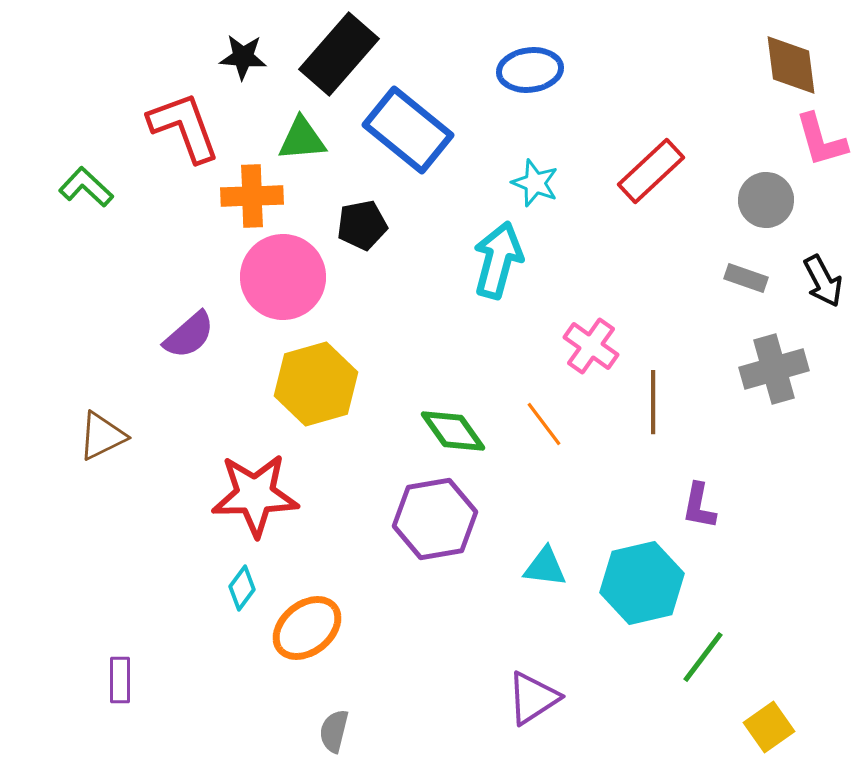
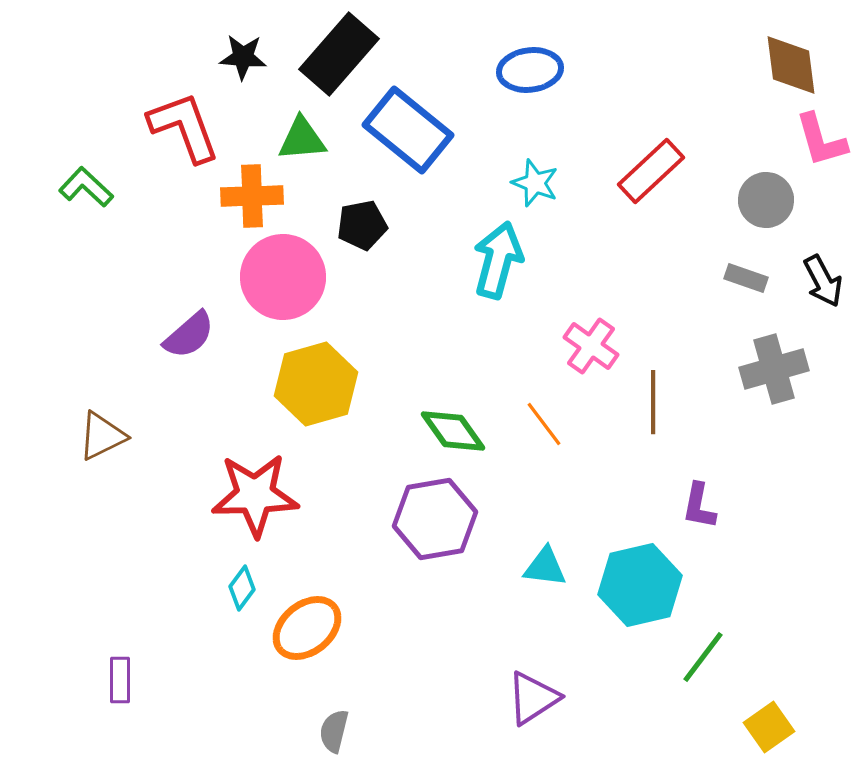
cyan hexagon: moved 2 px left, 2 px down
